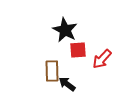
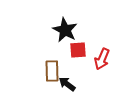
red arrow: rotated 20 degrees counterclockwise
